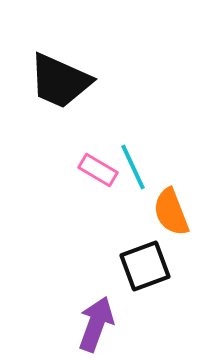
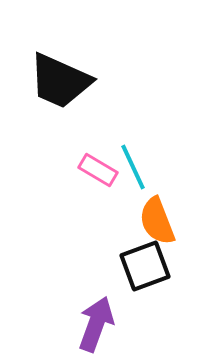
orange semicircle: moved 14 px left, 9 px down
